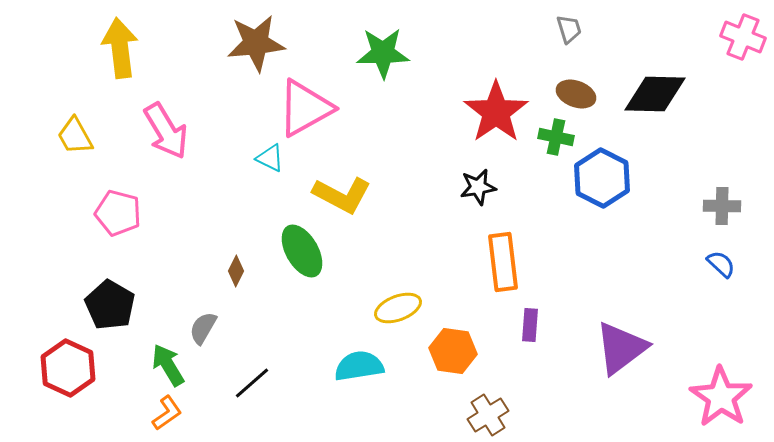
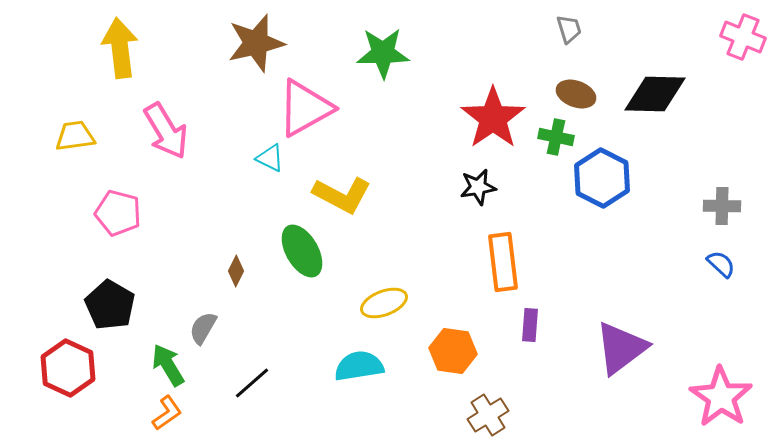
brown star: rotated 8 degrees counterclockwise
red star: moved 3 px left, 6 px down
yellow trapezoid: rotated 111 degrees clockwise
yellow ellipse: moved 14 px left, 5 px up
